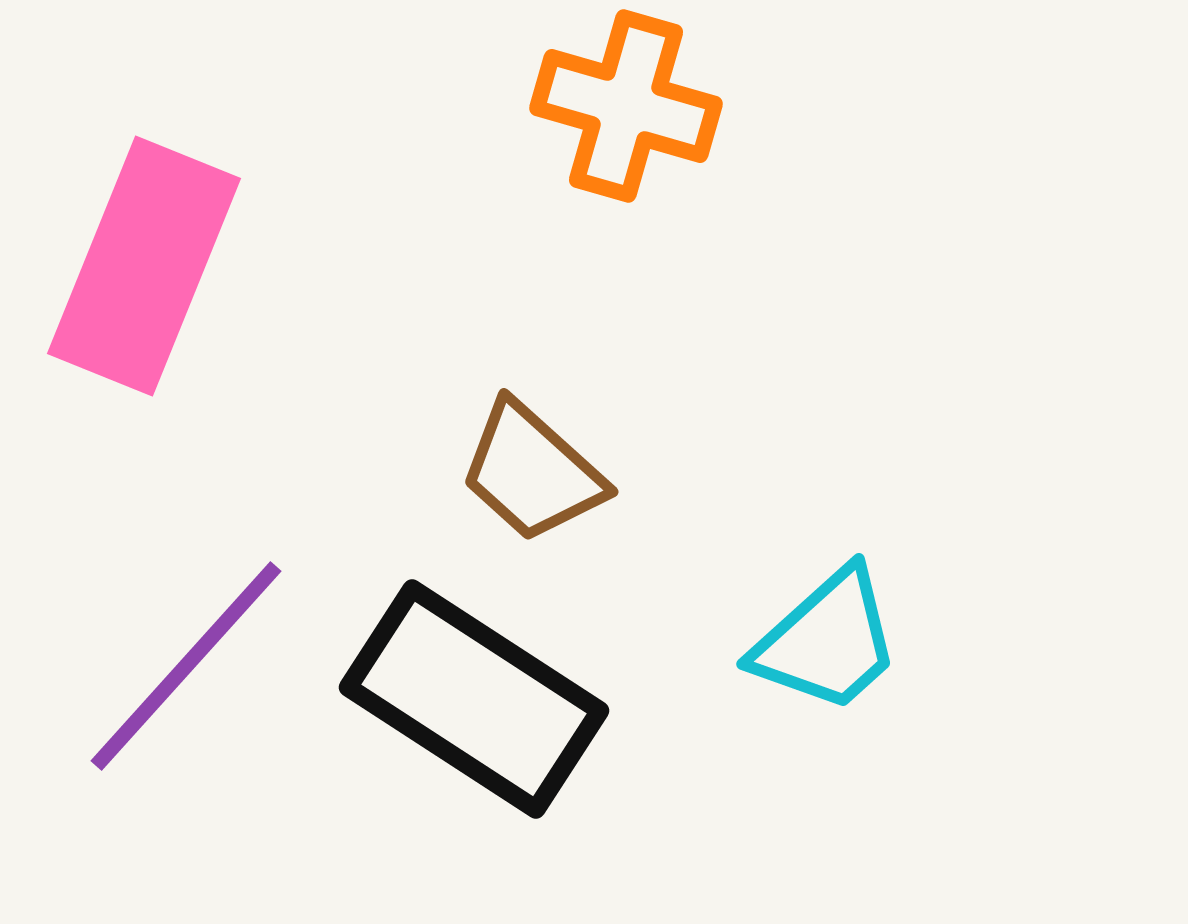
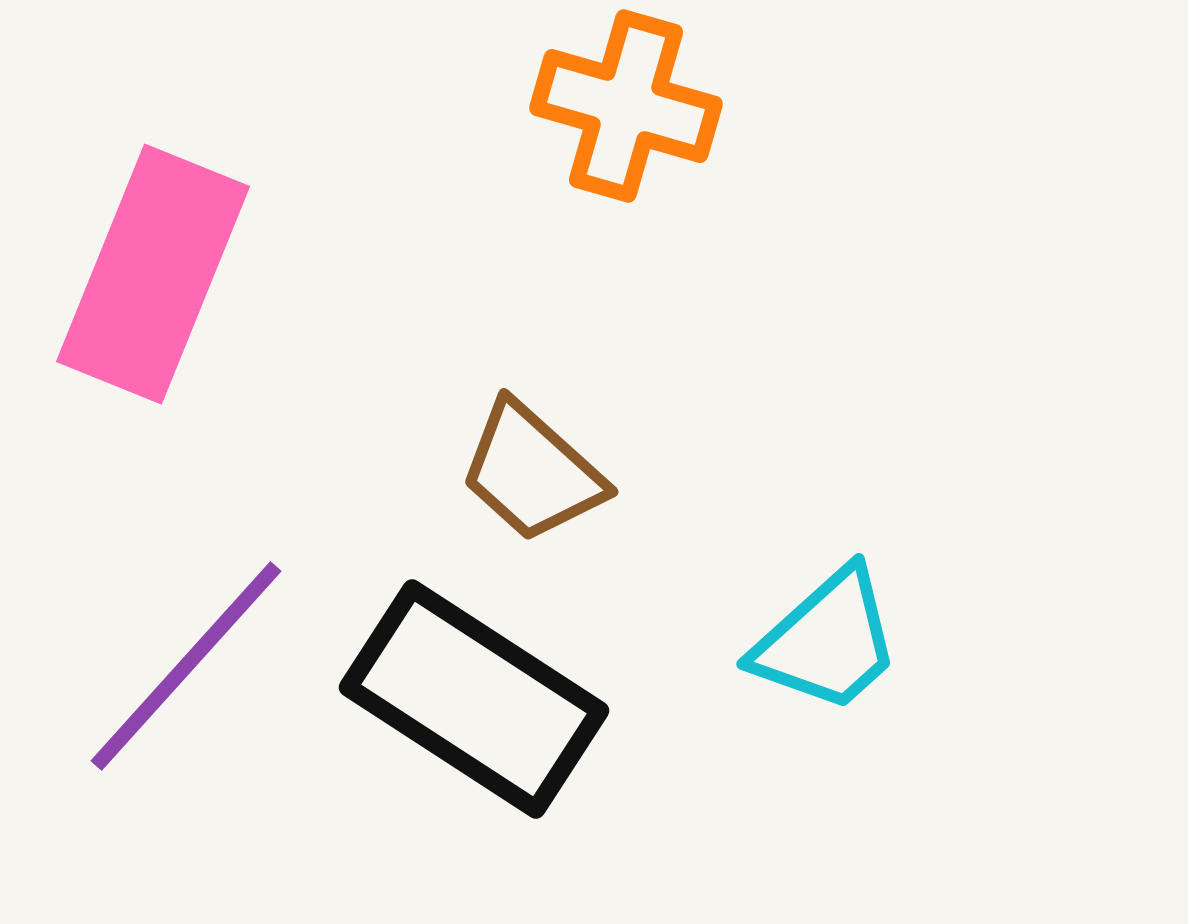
pink rectangle: moved 9 px right, 8 px down
